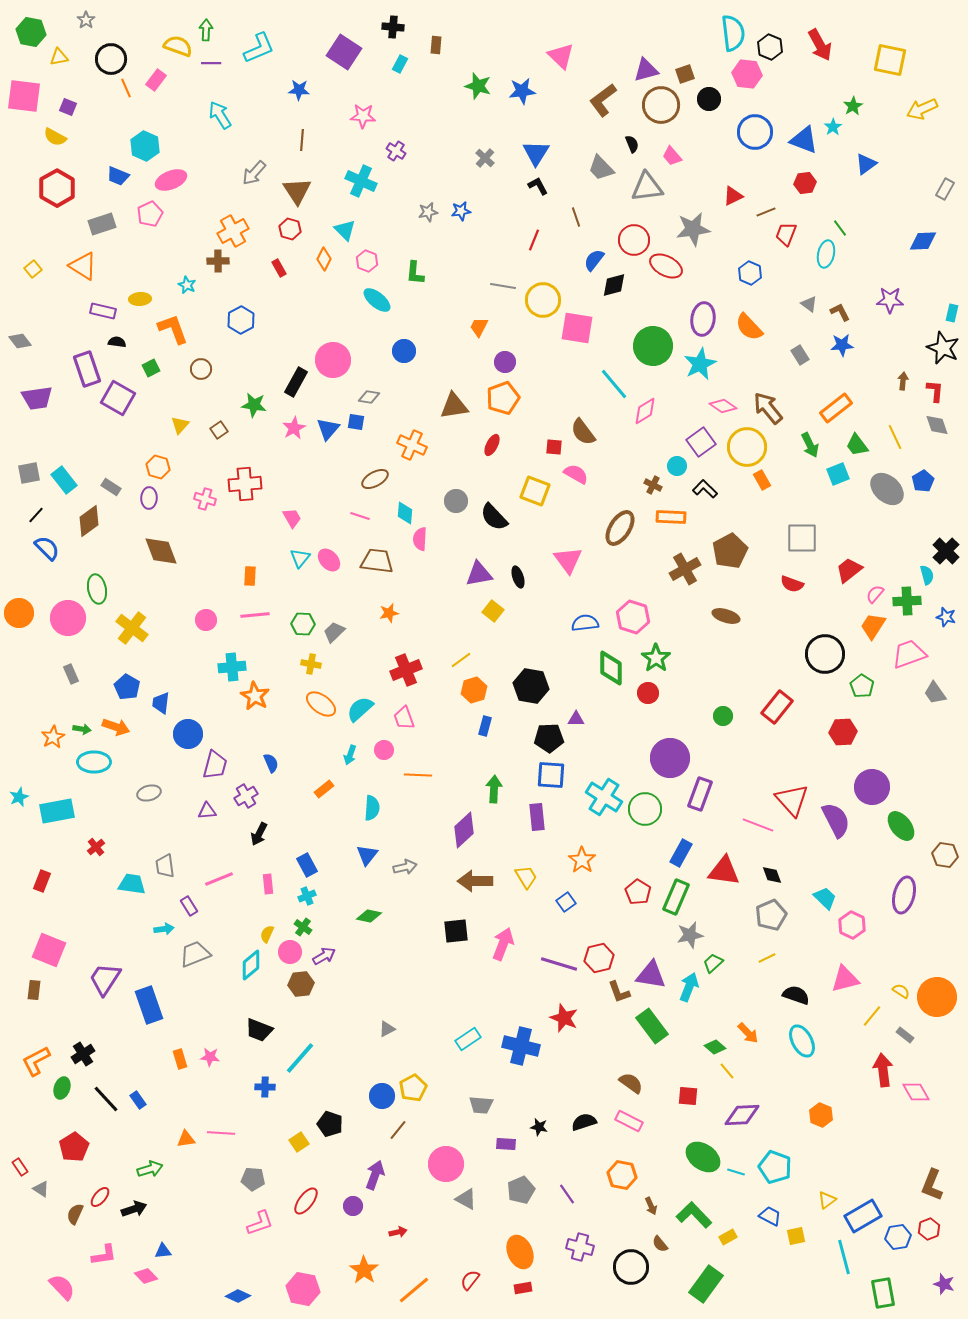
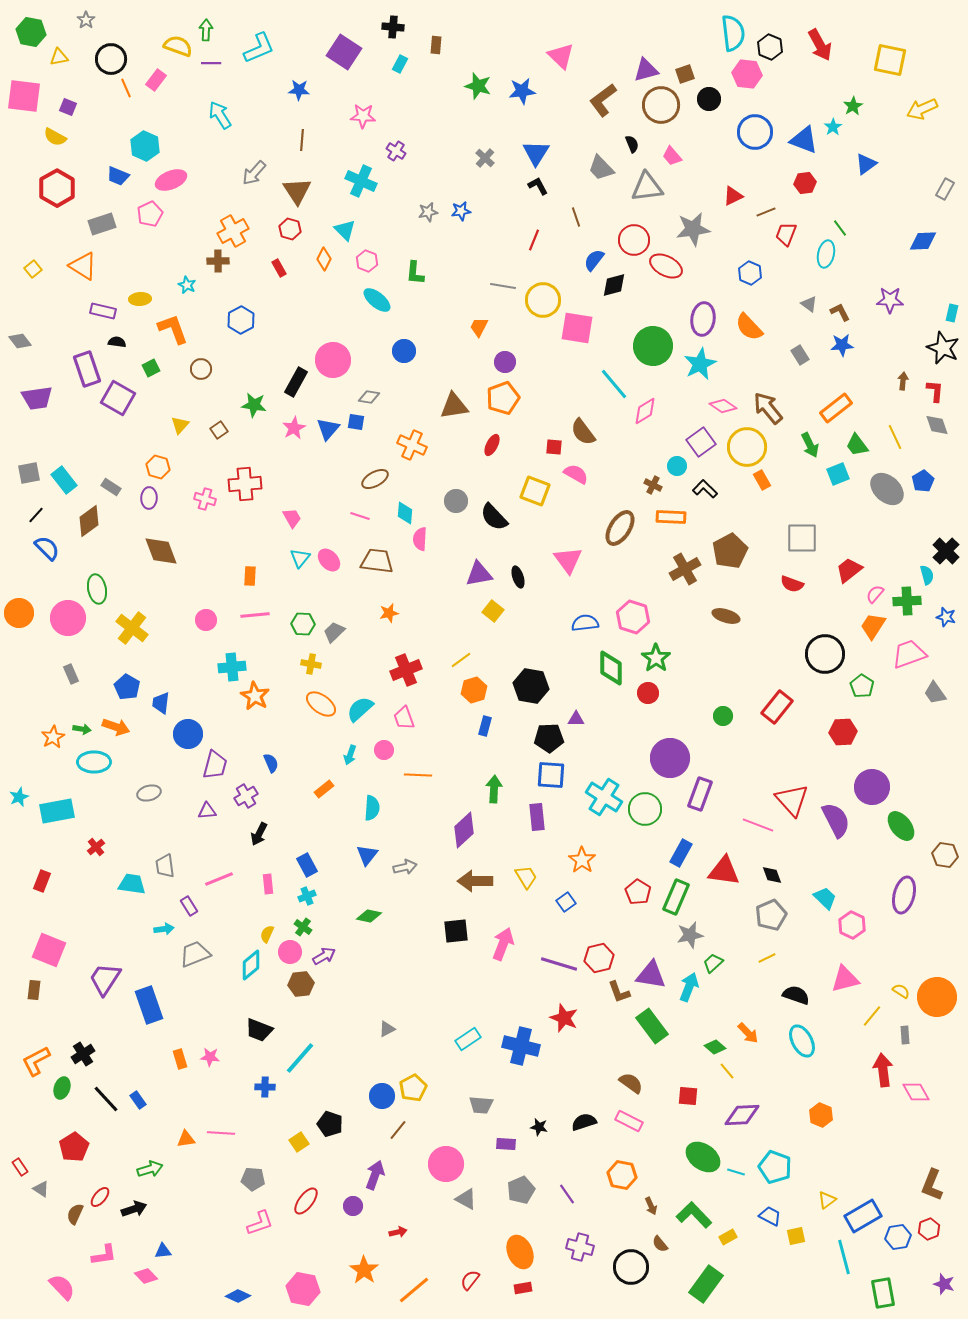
gray rectangle at (905, 1035): rotated 48 degrees clockwise
